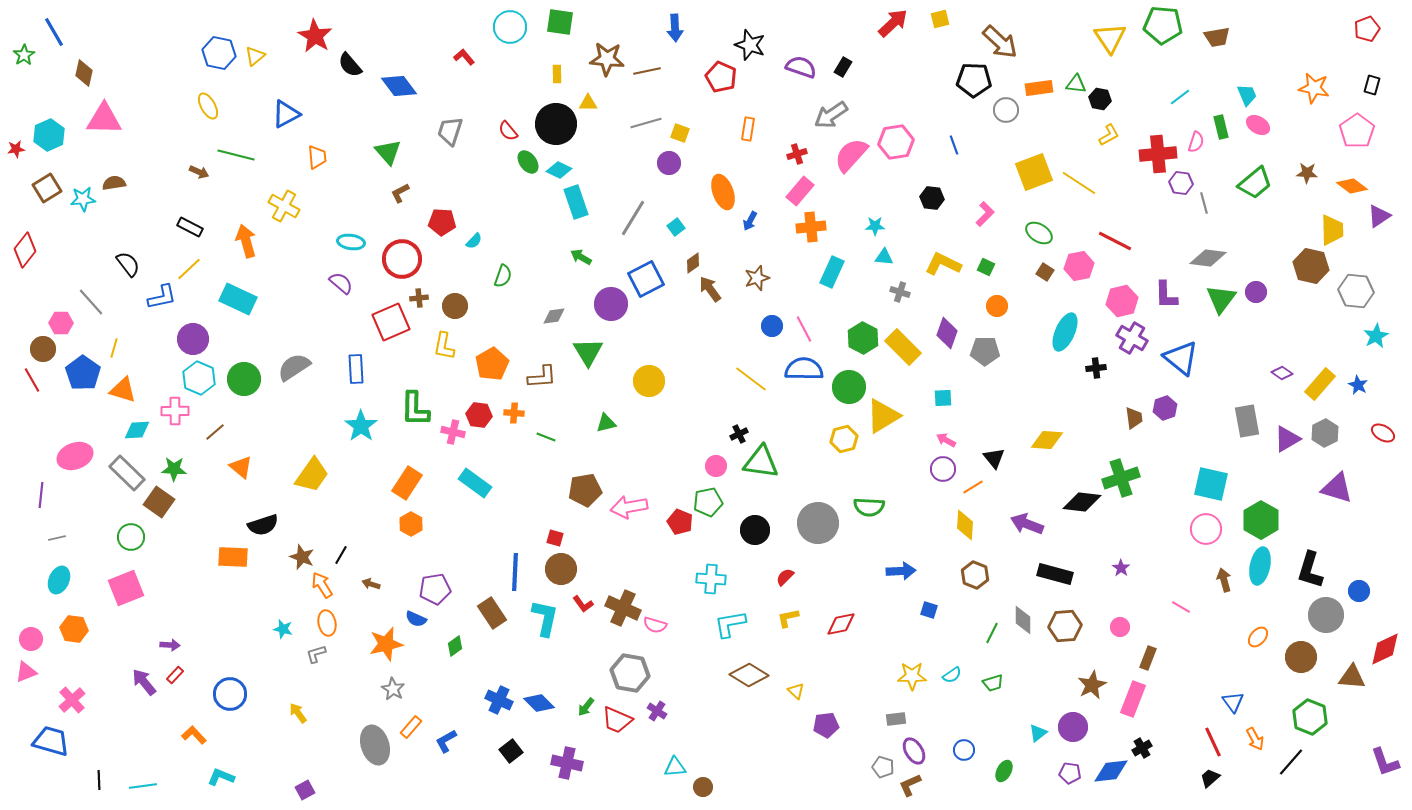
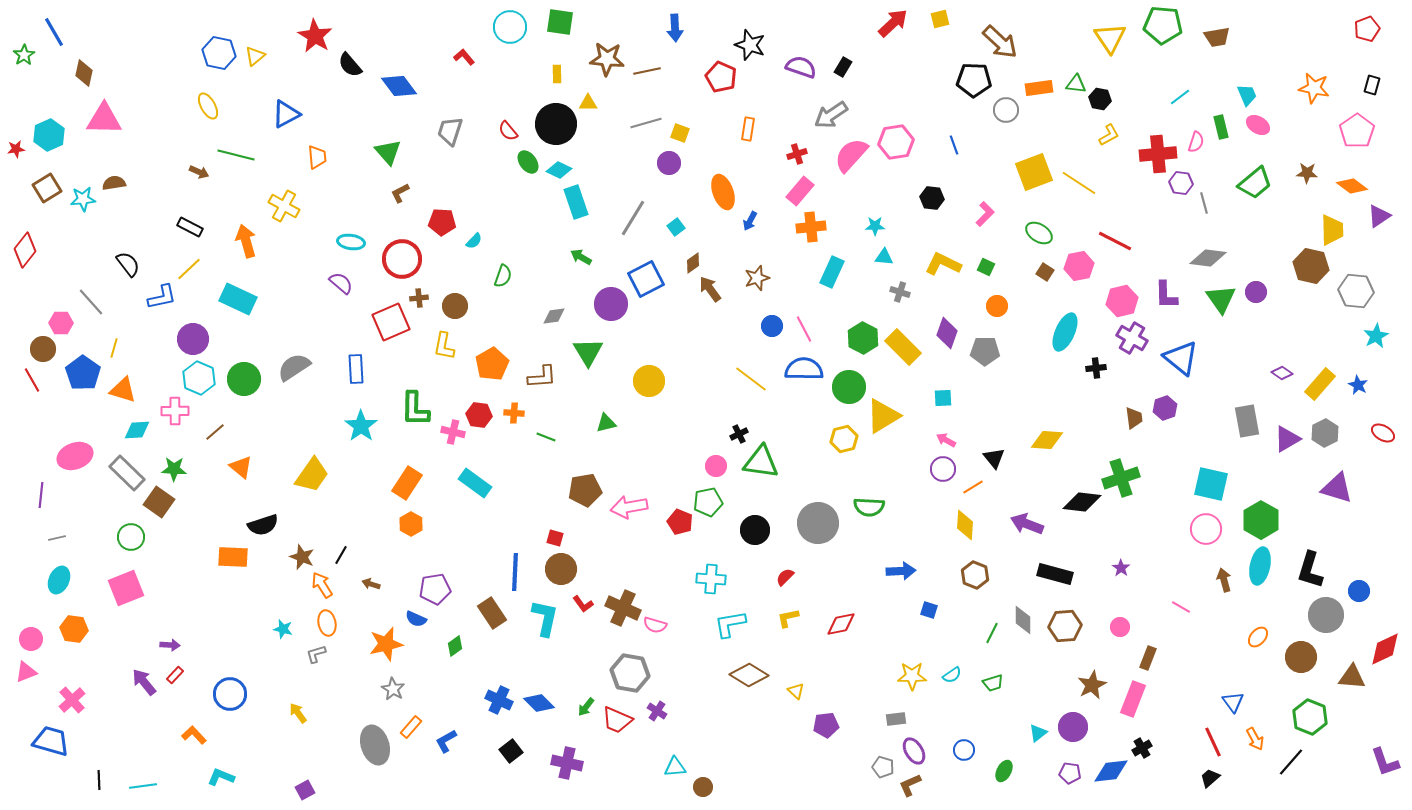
green triangle at (1221, 299): rotated 12 degrees counterclockwise
